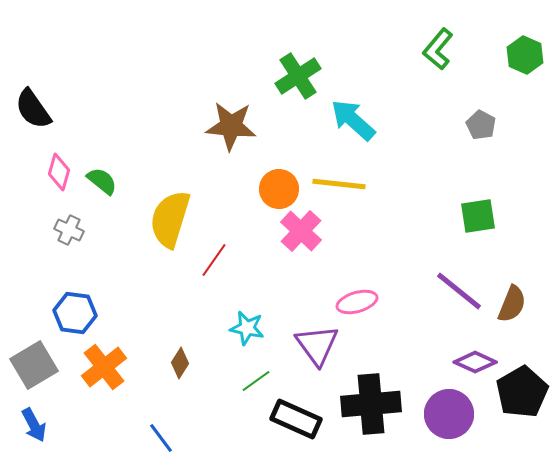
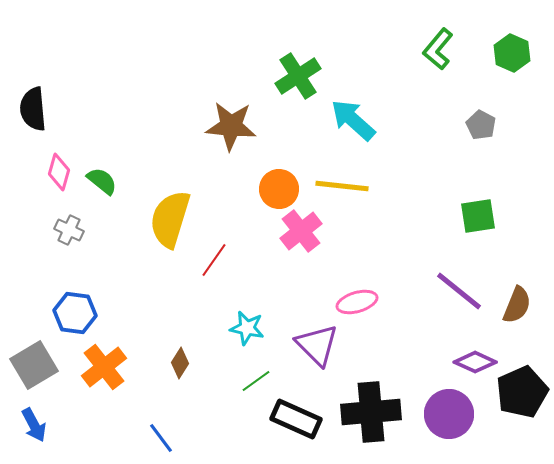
green hexagon: moved 13 px left, 2 px up
black semicircle: rotated 30 degrees clockwise
yellow line: moved 3 px right, 2 px down
pink cross: rotated 9 degrees clockwise
brown semicircle: moved 5 px right, 1 px down
purple triangle: rotated 9 degrees counterclockwise
black pentagon: rotated 6 degrees clockwise
black cross: moved 8 px down
